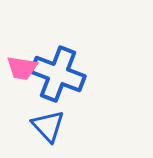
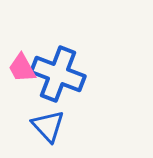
pink trapezoid: rotated 52 degrees clockwise
